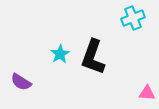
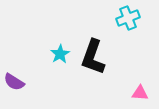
cyan cross: moved 5 px left
purple semicircle: moved 7 px left
pink triangle: moved 7 px left
